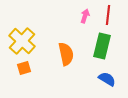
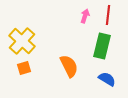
orange semicircle: moved 3 px right, 12 px down; rotated 15 degrees counterclockwise
